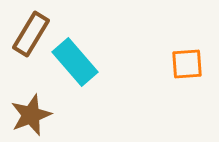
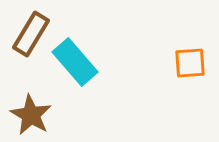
orange square: moved 3 px right, 1 px up
brown star: rotated 21 degrees counterclockwise
